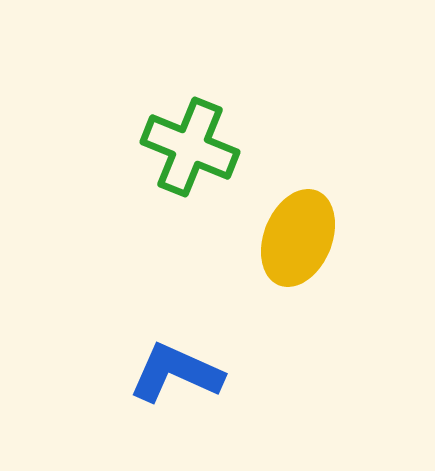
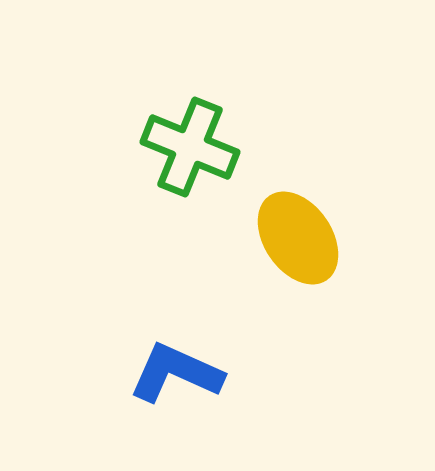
yellow ellipse: rotated 56 degrees counterclockwise
